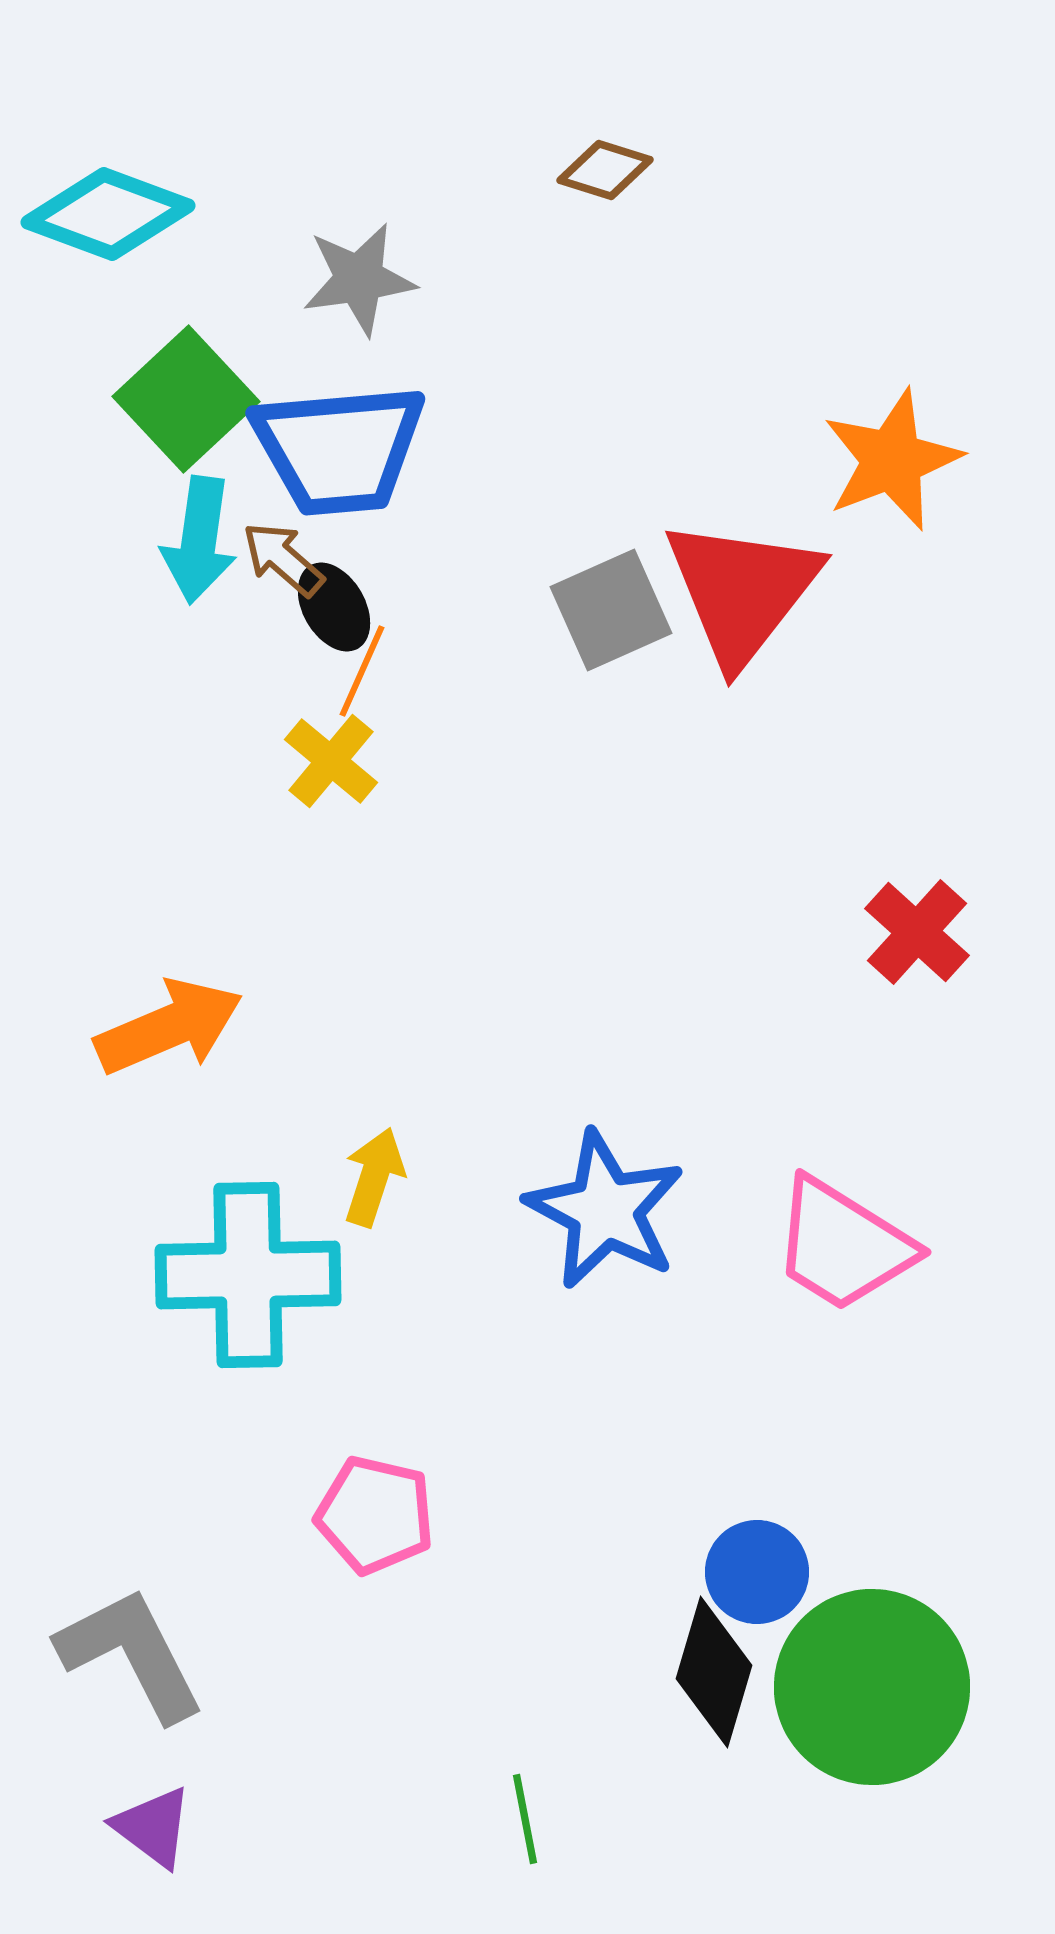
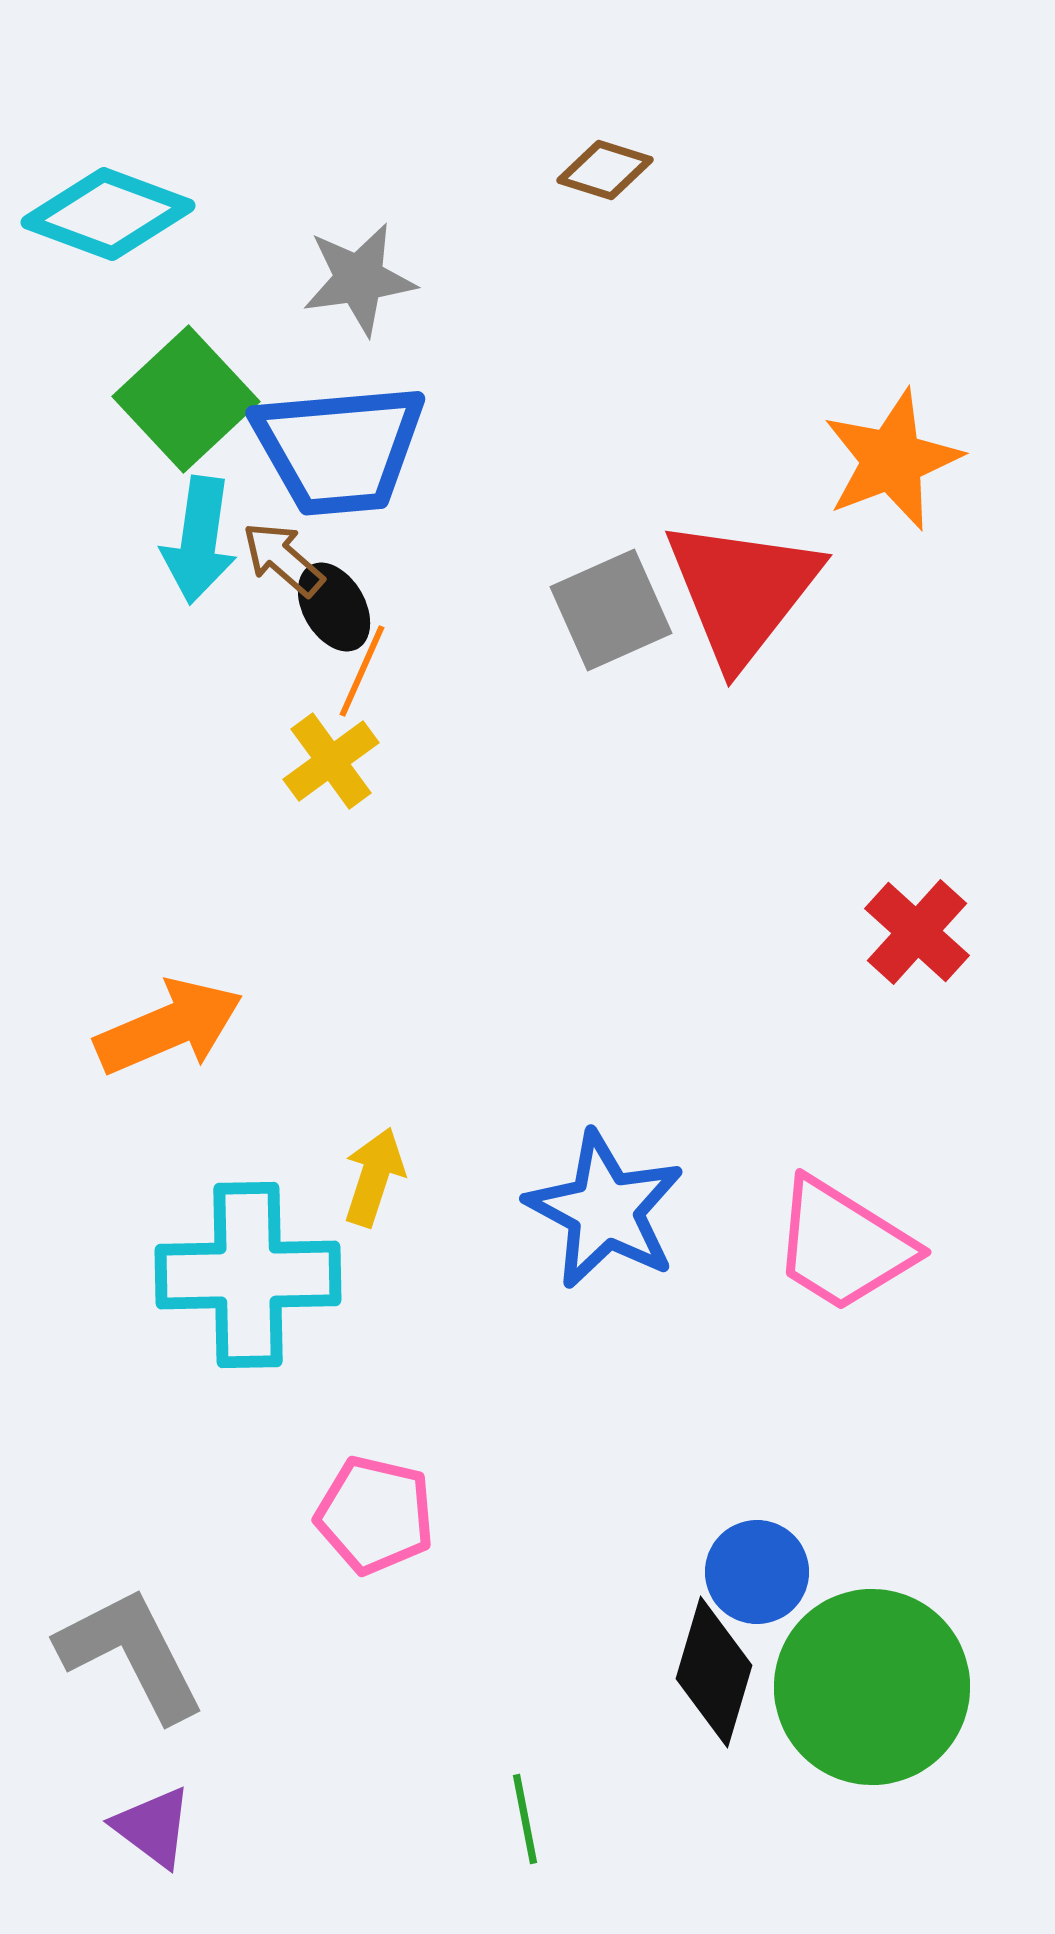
yellow cross: rotated 14 degrees clockwise
